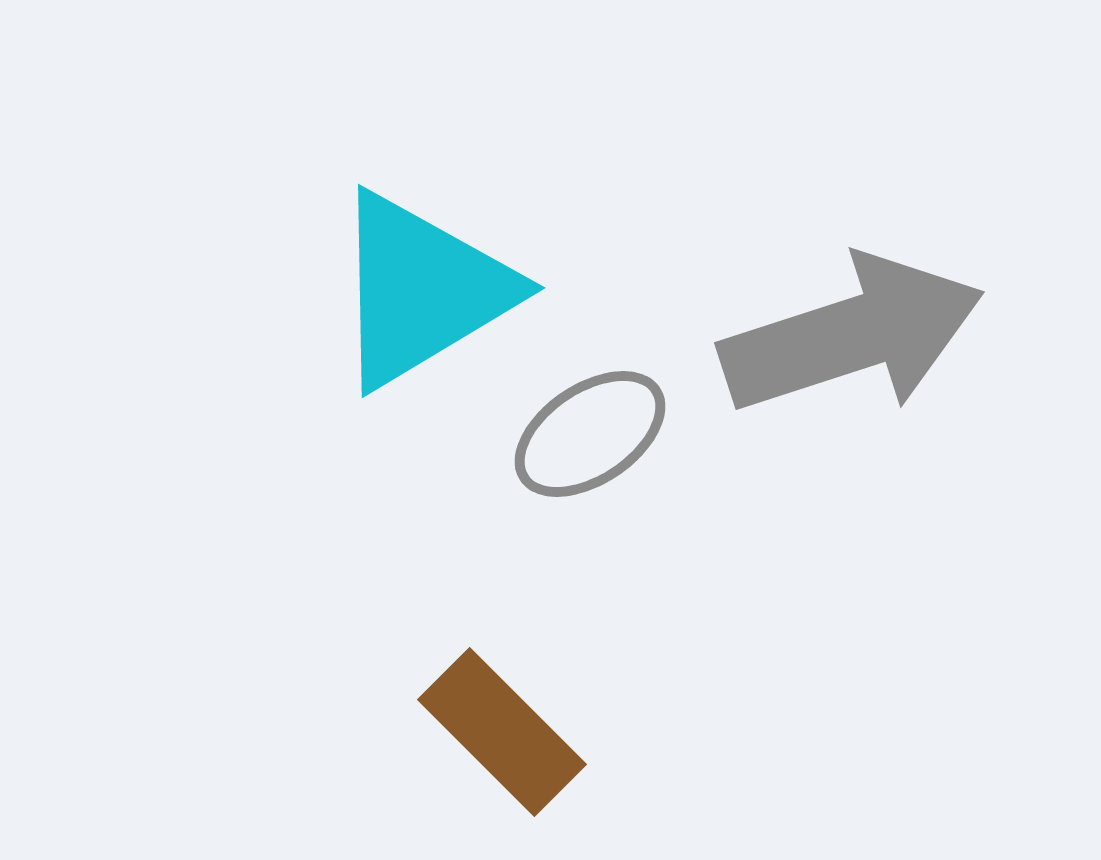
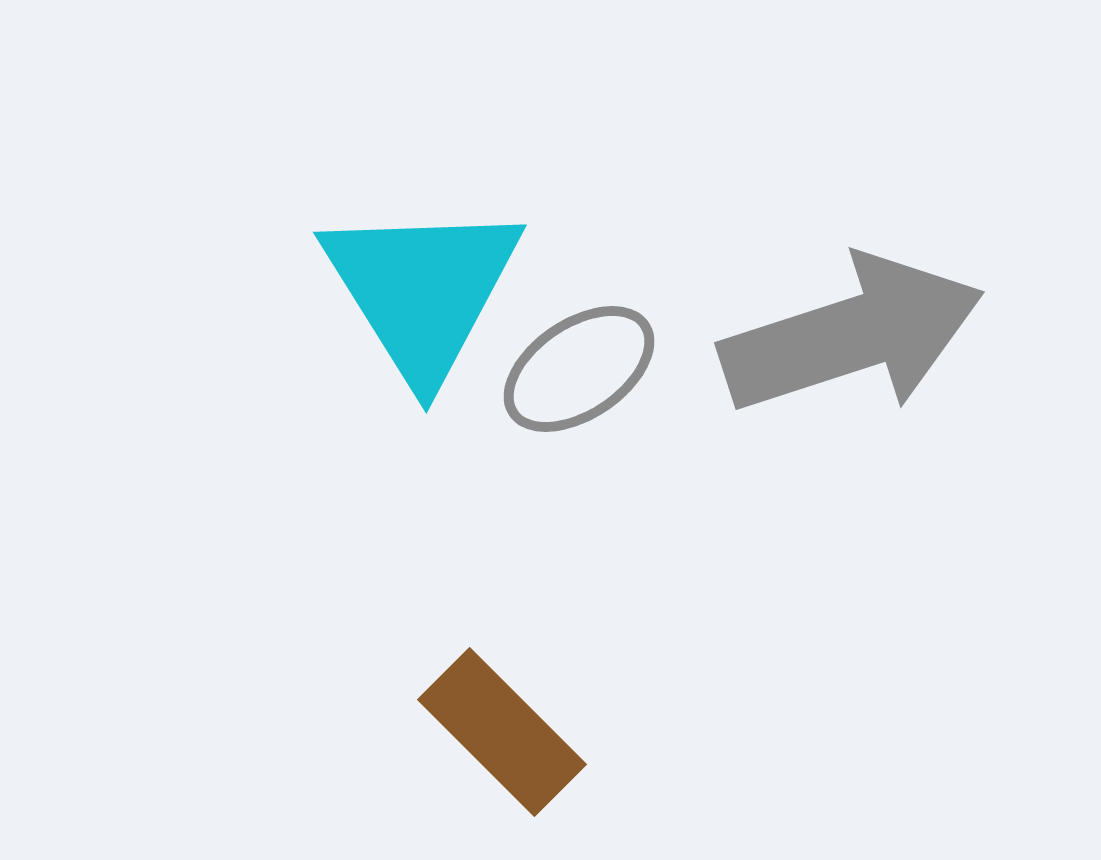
cyan triangle: rotated 31 degrees counterclockwise
gray ellipse: moved 11 px left, 65 px up
